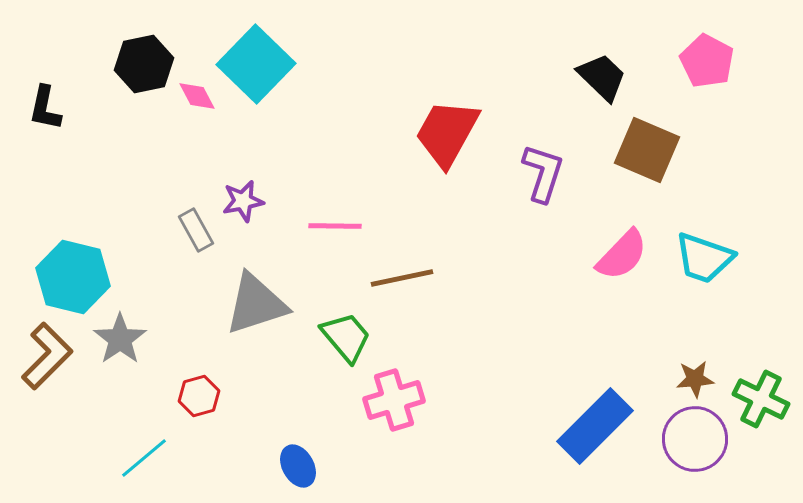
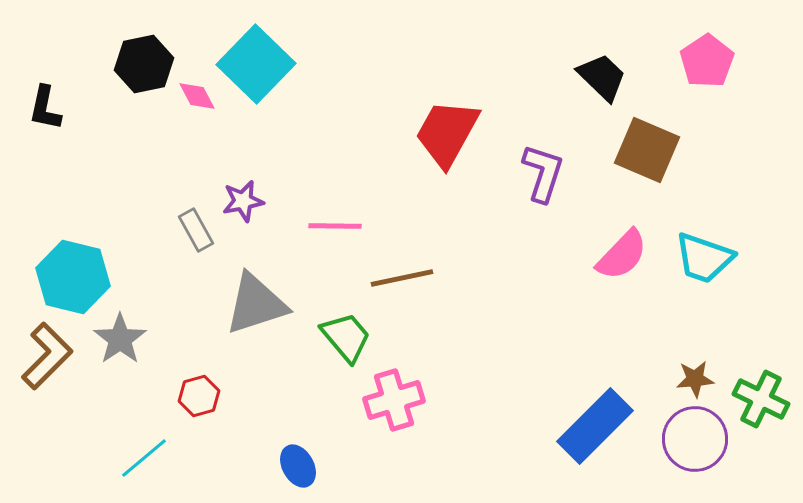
pink pentagon: rotated 10 degrees clockwise
